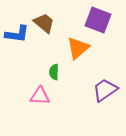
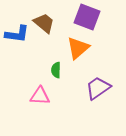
purple square: moved 11 px left, 3 px up
green semicircle: moved 2 px right, 2 px up
purple trapezoid: moved 7 px left, 2 px up
